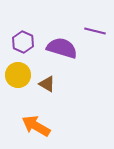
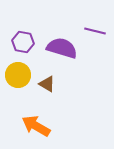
purple hexagon: rotated 15 degrees counterclockwise
